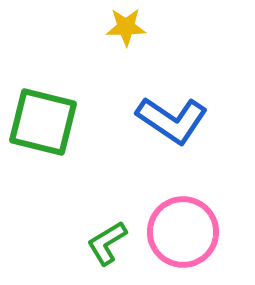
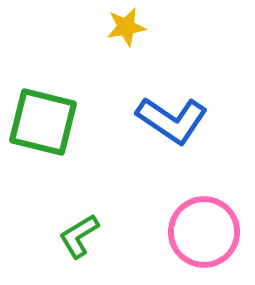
yellow star: rotated 9 degrees counterclockwise
pink circle: moved 21 px right
green L-shape: moved 28 px left, 7 px up
